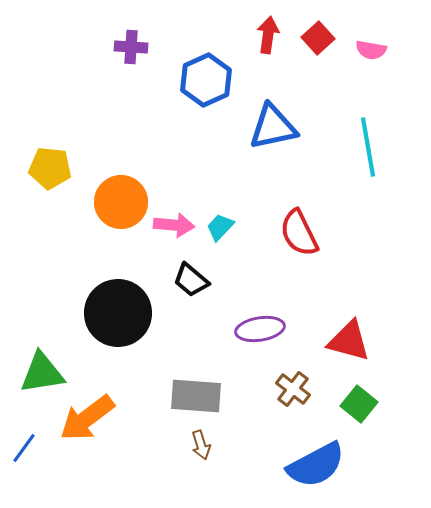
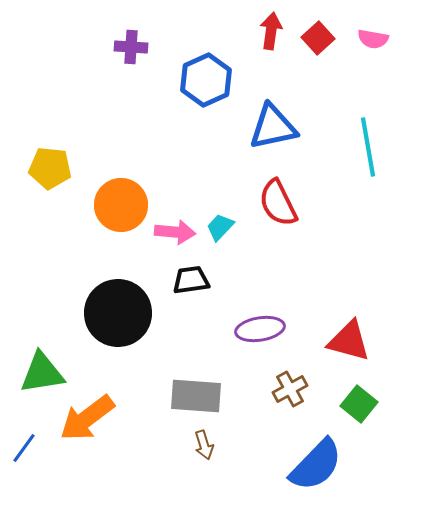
red arrow: moved 3 px right, 4 px up
pink semicircle: moved 2 px right, 11 px up
orange circle: moved 3 px down
pink arrow: moved 1 px right, 7 px down
red semicircle: moved 21 px left, 30 px up
black trapezoid: rotated 132 degrees clockwise
brown cross: moved 3 px left; rotated 24 degrees clockwise
brown arrow: moved 3 px right
blue semicircle: rotated 18 degrees counterclockwise
